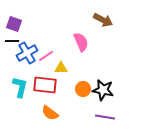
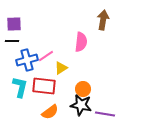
brown arrow: rotated 108 degrees counterclockwise
purple square: rotated 21 degrees counterclockwise
pink semicircle: rotated 30 degrees clockwise
blue cross: moved 7 px down; rotated 15 degrees clockwise
yellow triangle: rotated 32 degrees counterclockwise
red rectangle: moved 1 px left, 1 px down
black star: moved 22 px left, 15 px down
orange semicircle: moved 1 px up; rotated 72 degrees counterclockwise
purple line: moved 3 px up
